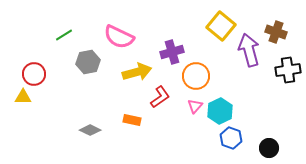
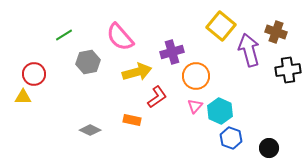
pink semicircle: moved 1 px right; rotated 24 degrees clockwise
red L-shape: moved 3 px left
cyan hexagon: rotated 10 degrees counterclockwise
